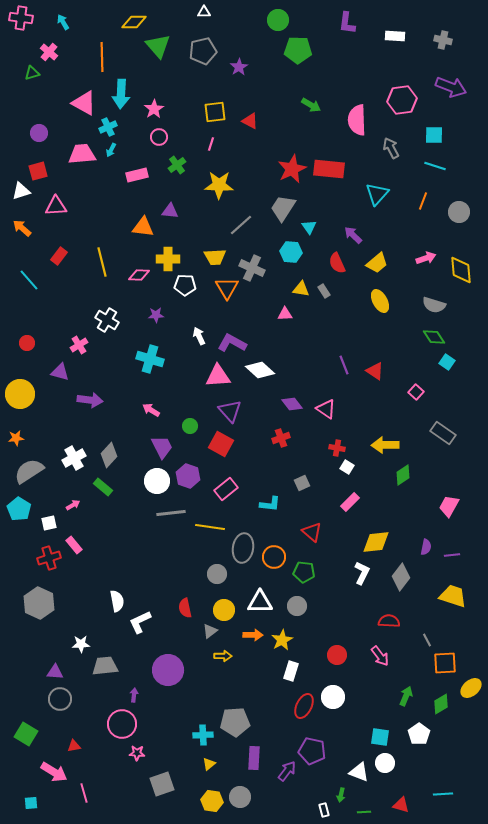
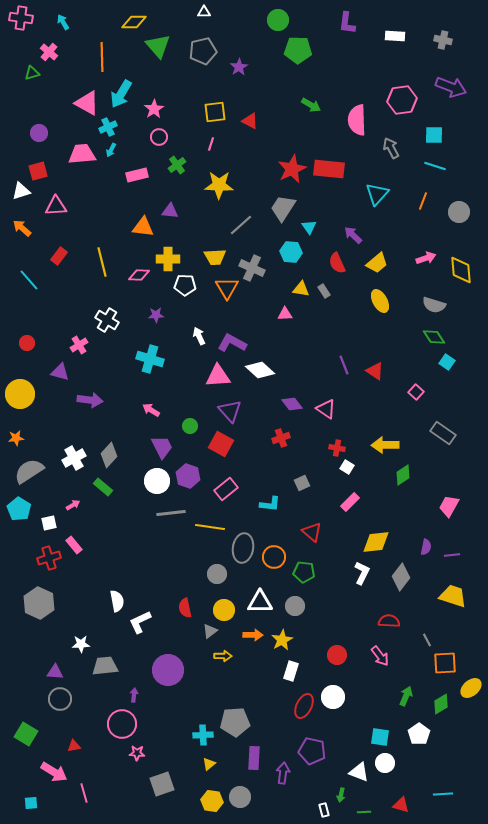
cyan arrow at (121, 94): rotated 28 degrees clockwise
pink triangle at (84, 103): moved 3 px right
gray circle at (297, 606): moved 2 px left
purple arrow at (287, 771): moved 4 px left, 2 px down; rotated 30 degrees counterclockwise
